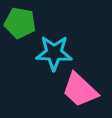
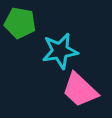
cyan star: moved 6 px right, 2 px up; rotated 12 degrees counterclockwise
